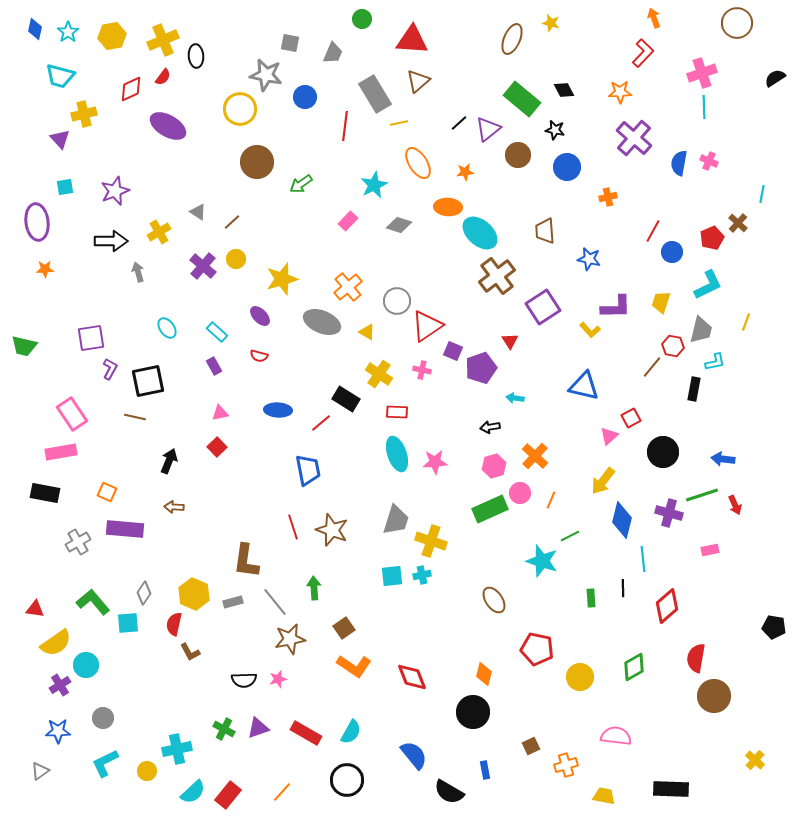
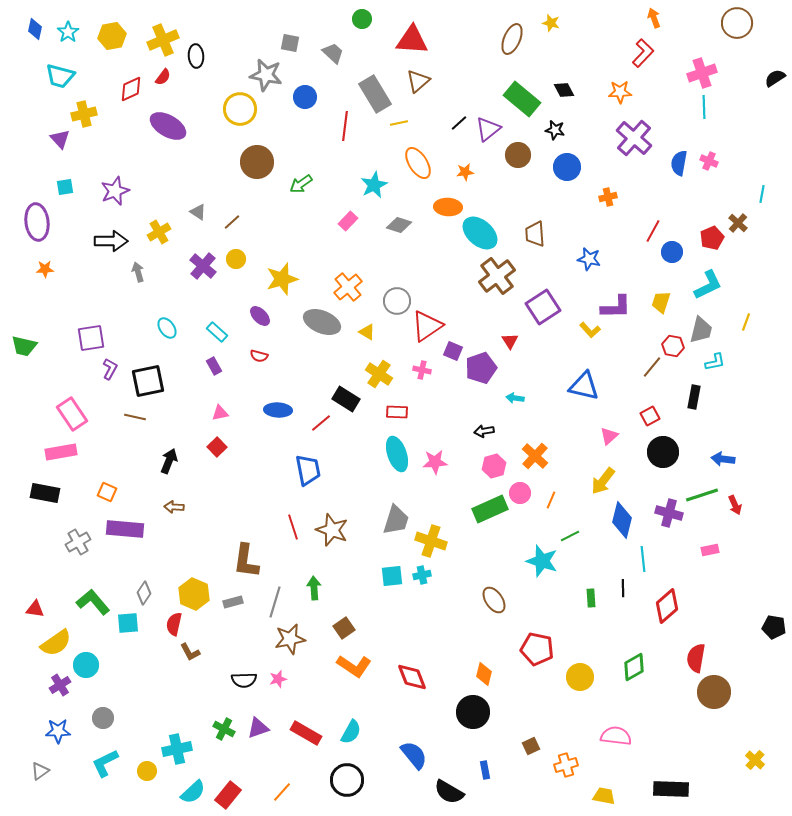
gray trapezoid at (333, 53): rotated 70 degrees counterclockwise
brown trapezoid at (545, 231): moved 10 px left, 3 px down
black rectangle at (694, 389): moved 8 px down
red square at (631, 418): moved 19 px right, 2 px up
black arrow at (490, 427): moved 6 px left, 4 px down
gray line at (275, 602): rotated 56 degrees clockwise
brown circle at (714, 696): moved 4 px up
